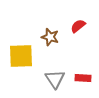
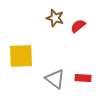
brown star: moved 5 px right, 19 px up
gray triangle: rotated 20 degrees counterclockwise
